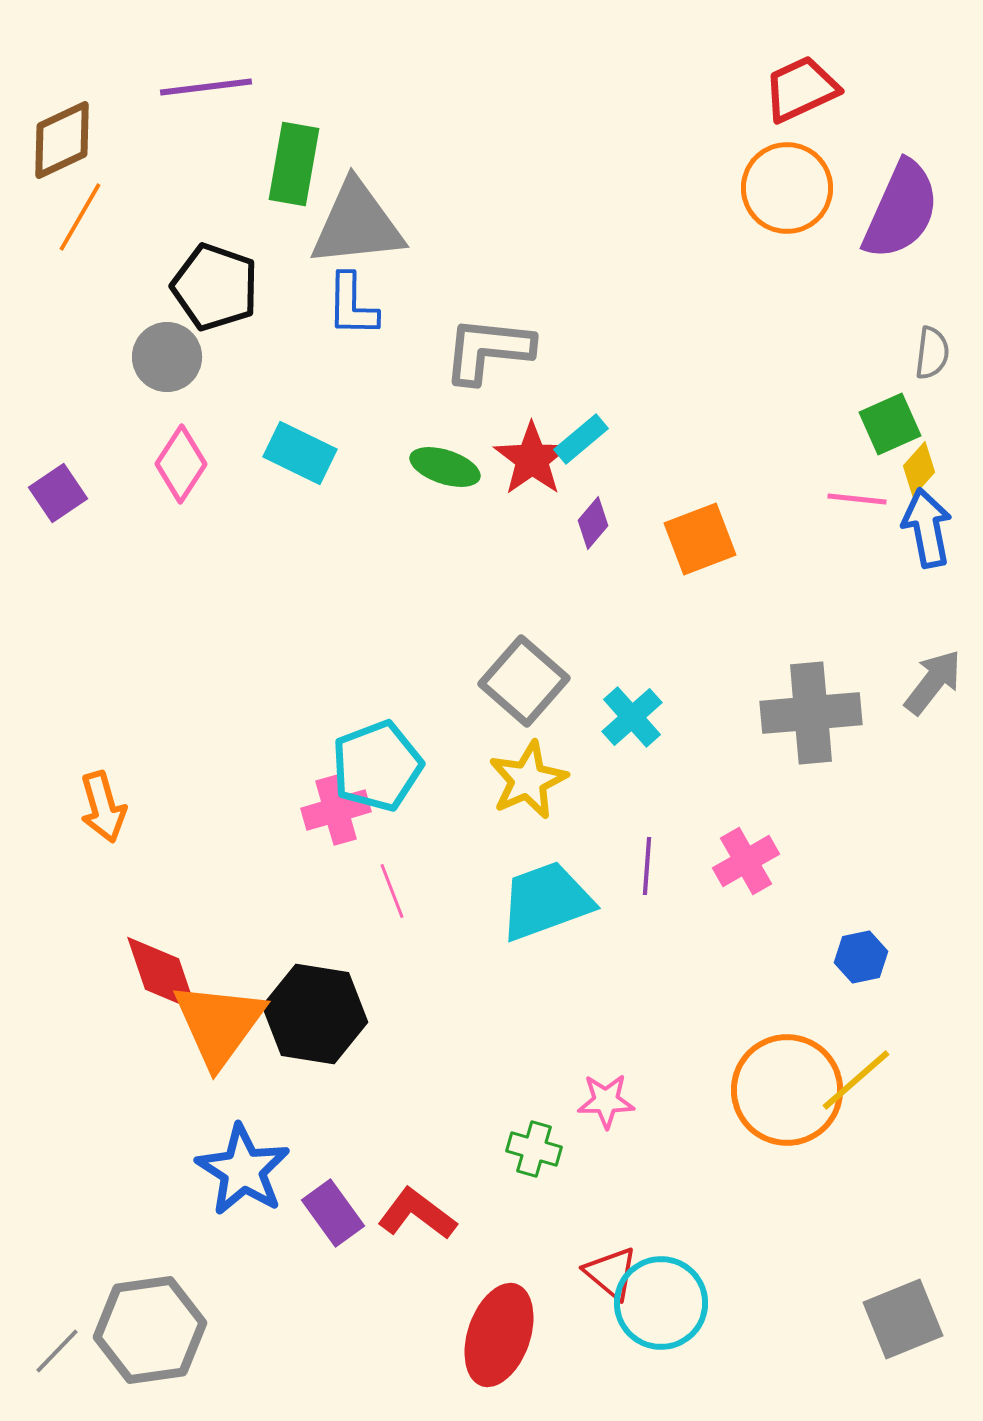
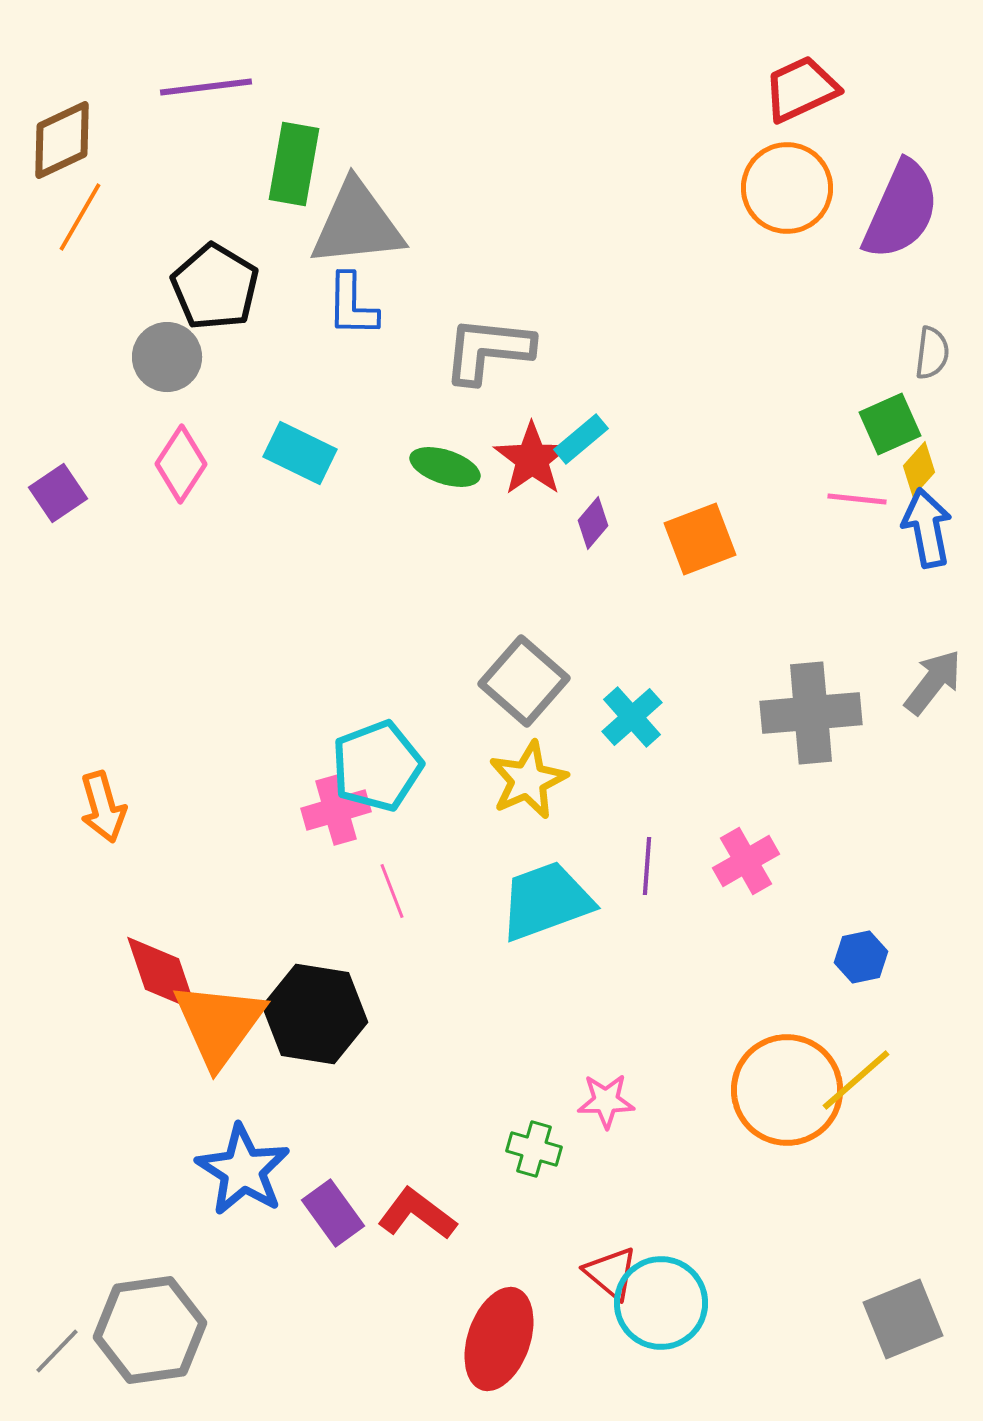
black pentagon at (215, 287): rotated 12 degrees clockwise
red ellipse at (499, 1335): moved 4 px down
